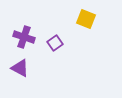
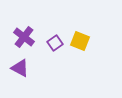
yellow square: moved 6 px left, 22 px down
purple cross: rotated 20 degrees clockwise
